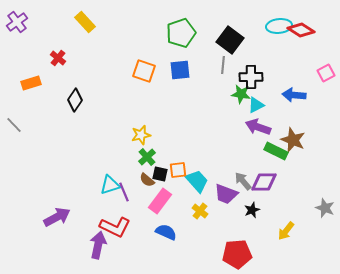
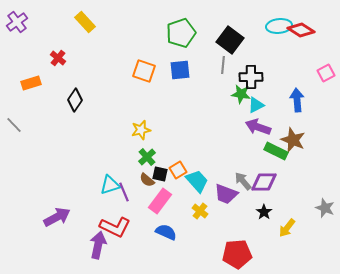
blue arrow at (294, 95): moved 3 px right, 5 px down; rotated 80 degrees clockwise
yellow star at (141, 135): moved 5 px up
orange square at (178, 170): rotated 24 degrees counterclockwise
black star at (252, 210): moved 12 px right, 2 px down; rotated 14 degrees counterclockwise
yellow arrow at (286, 231): moved 1 px right, 3 px up
